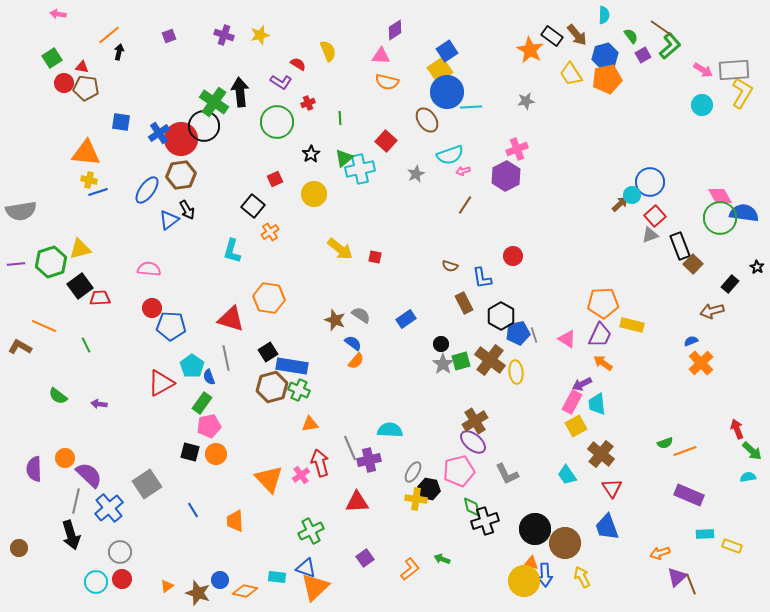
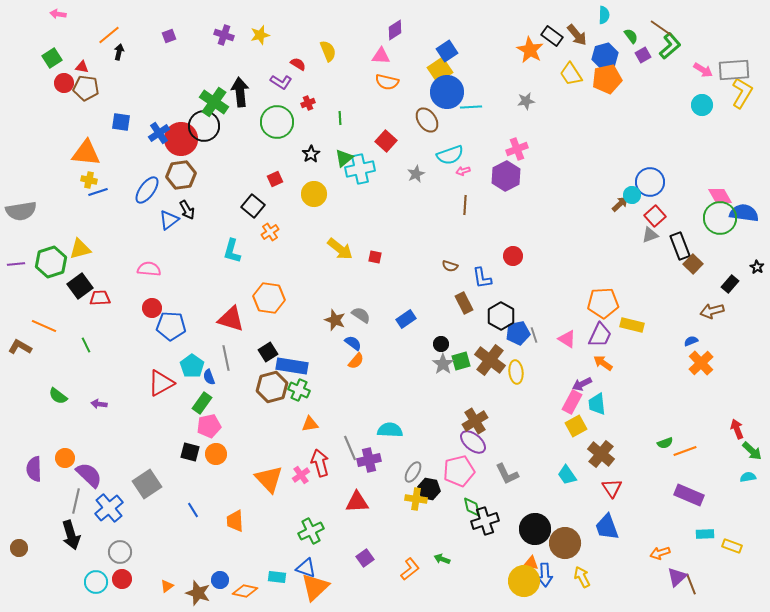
brown line at (465, 205): rotated 30 degrees counterclockwise
